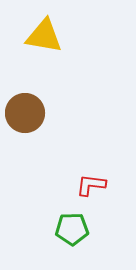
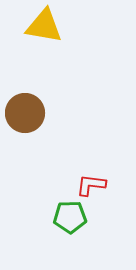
yellow triangle: moved 10 px up
green pentagon: moved 2 px left, 12 px up
